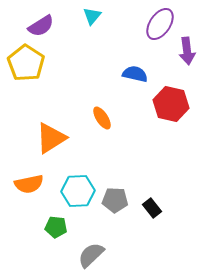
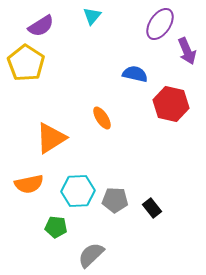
purple arrow: rotated 16 degrees counterclockwise
